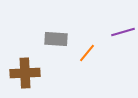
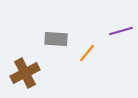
purple line: moved 2 px left, 1 px up
brown cross: rotated 24 degrees counterclockwise
